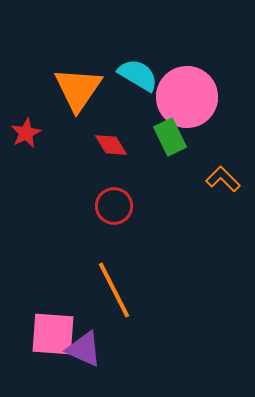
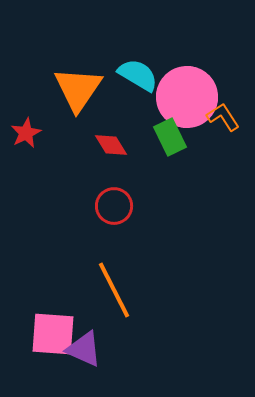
orange L-shape: moved 62 px up; rotated 12 degrees clockwise
